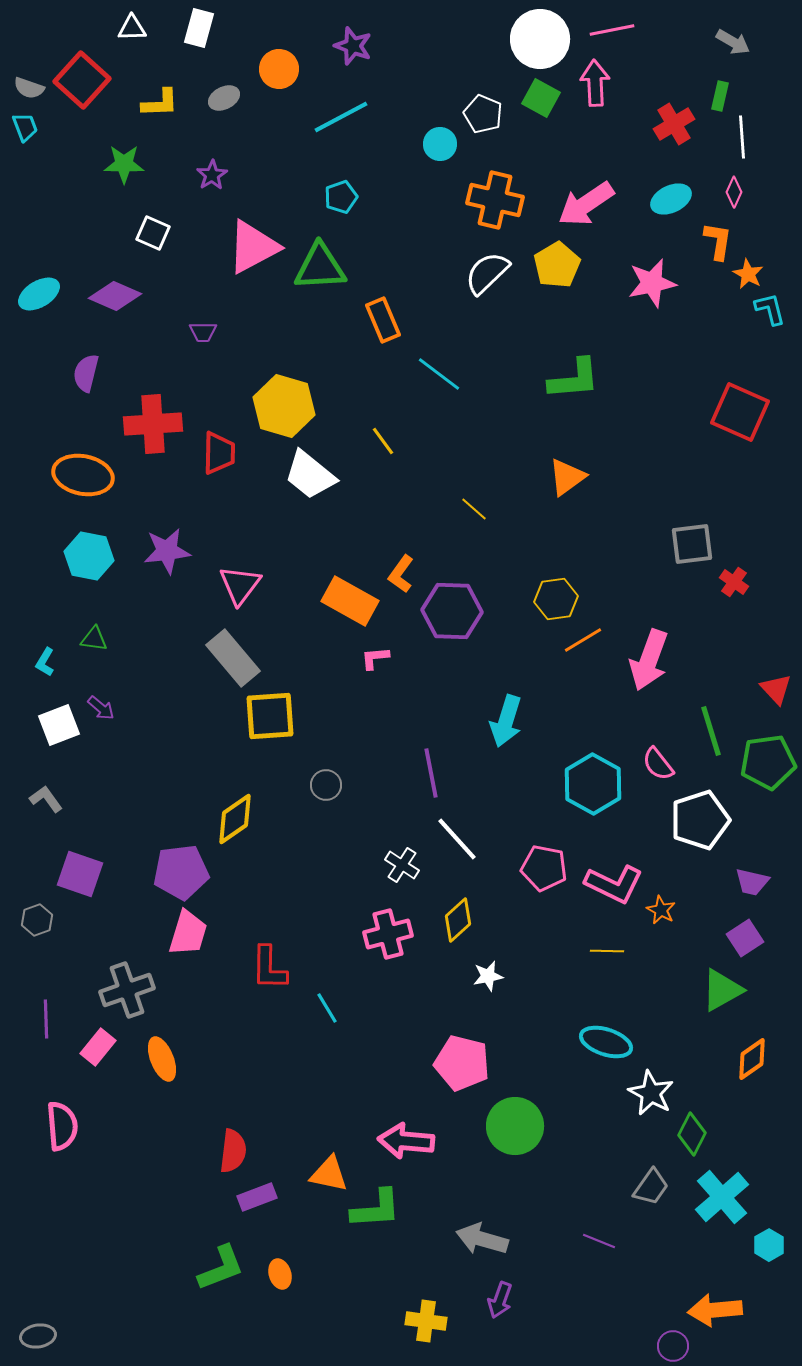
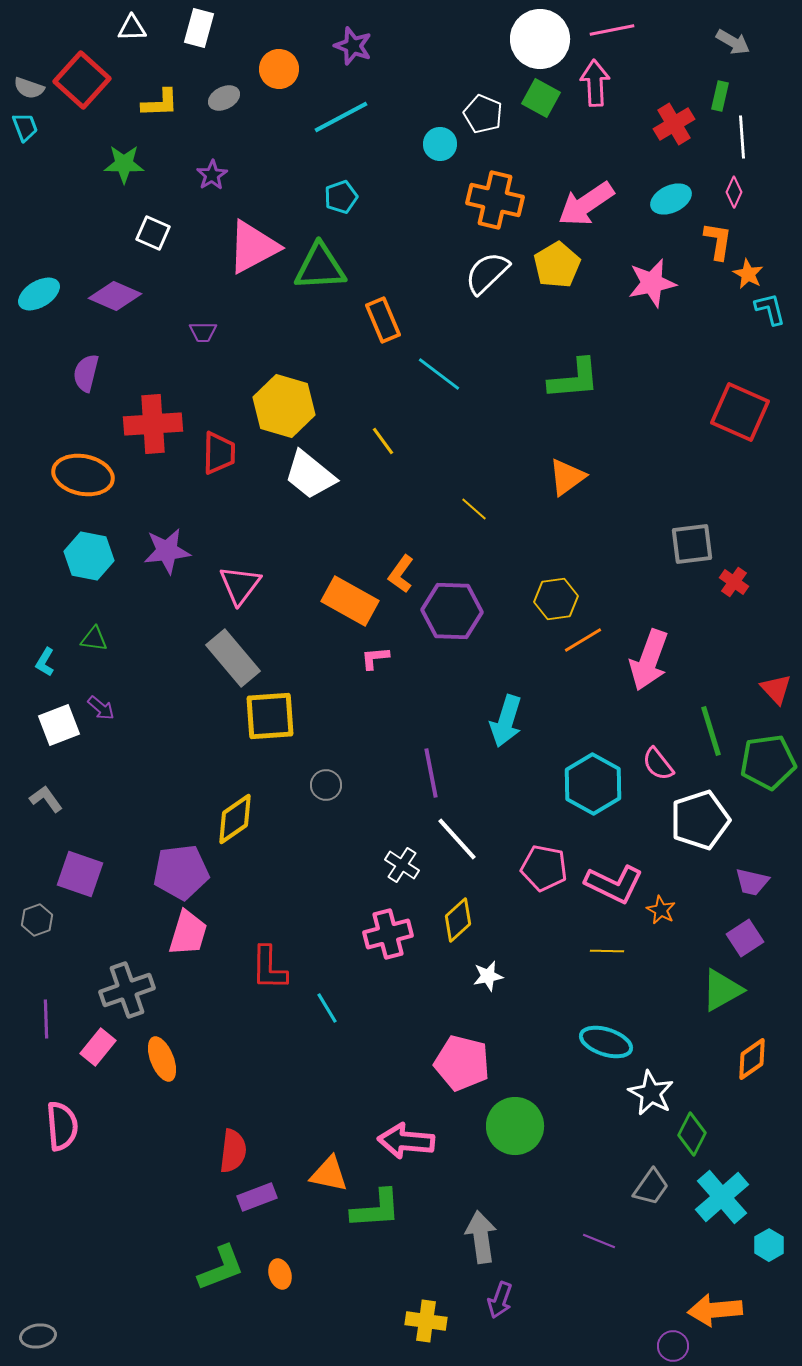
gray arrow at (482, 1239): moved 1 px left, 2 px up; rotated 66 degrees clockwise
